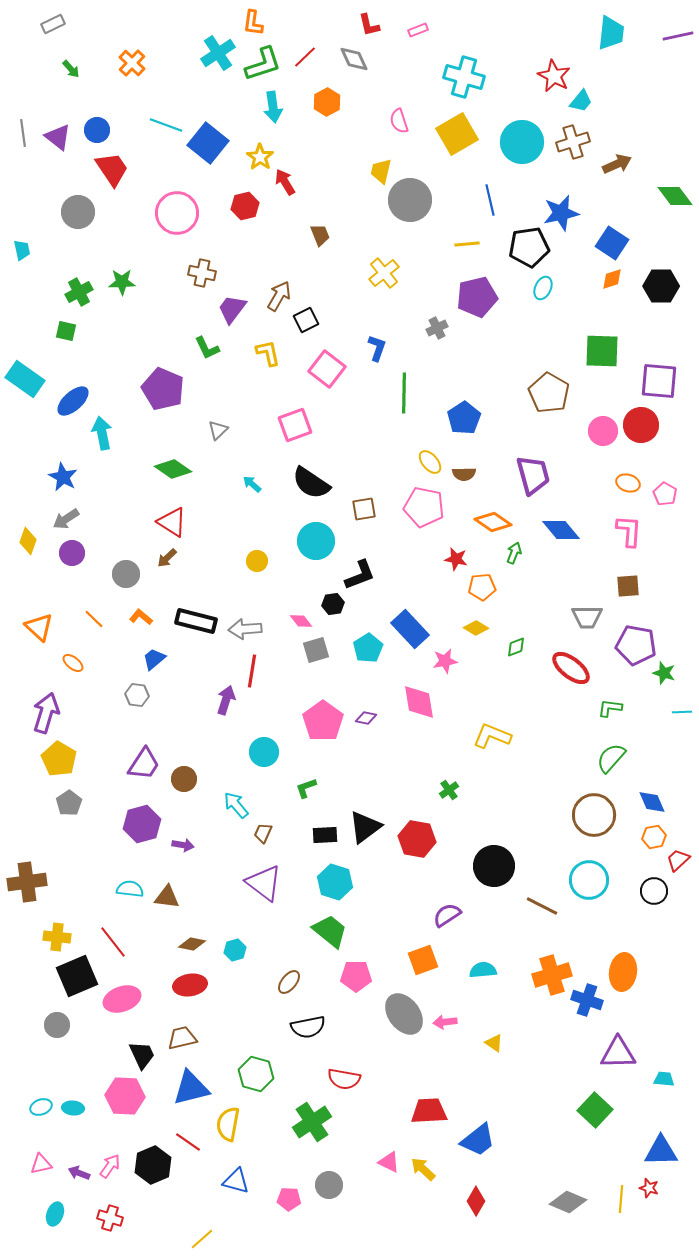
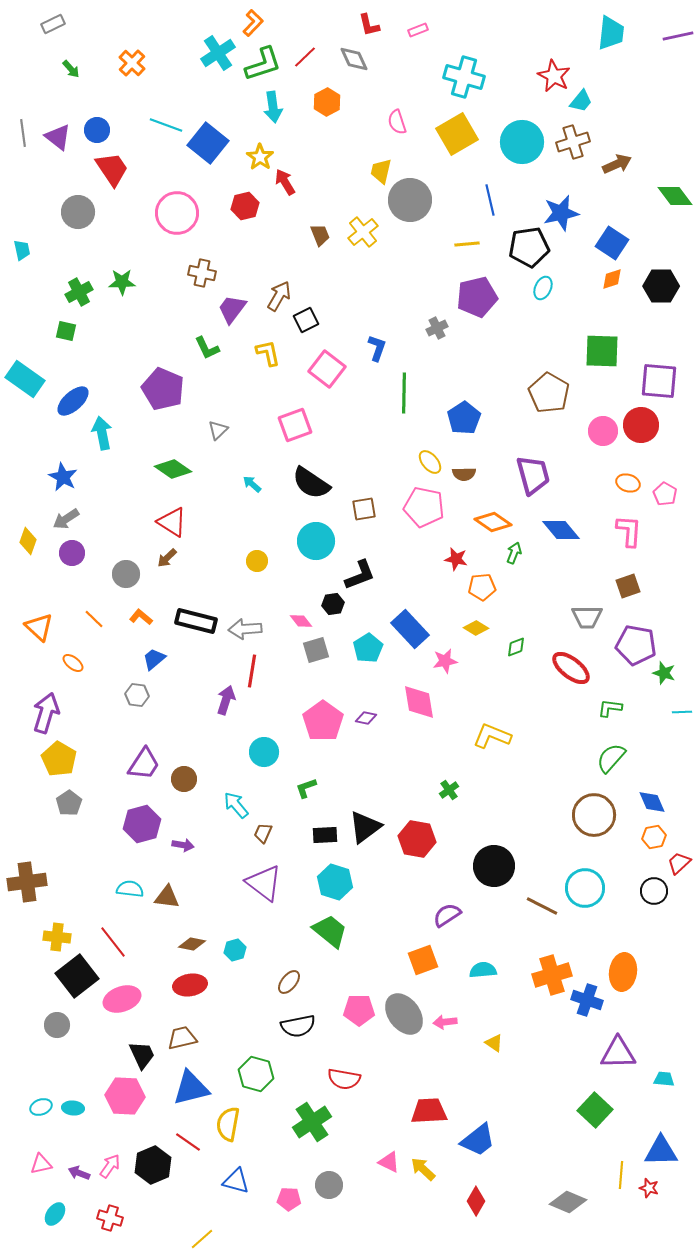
orange L-shape at (253, 23): rotated 144 degrees counterclockwise
pink semicircle at (399, 121): moved 2 px left, 1 px down
yellow cross at (384, 273): moved 21 px left, 41 px up
brown square at (628, 586): rotated 15 degrees counterclockwise
red trapezoid at (678, 860): moved 1 px right, 3 px down
cyan circle at (589, 880): moved 4 px left, 8 px down
black square at (77, 976): rotated 15 degrees counterclockwise
pink pentagon at (356, 976): moved 3 px right, 34 px down
black semicircle at (308, 1027): moved 10 px left, 1 px up
yellow line at (621, 1199): moved 24 px up
cyan ellipse at (55, 1214): rotated 15 degrees clockwise
